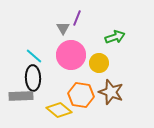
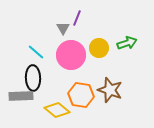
green arrow: moved 12 px right, 6 px down
cyan line: moved 2 px right, 4 px up
yellow circle: moved 15 px up
brown star: moved 1 px left, 2 px up
yellow diamond: moved 2 px left
